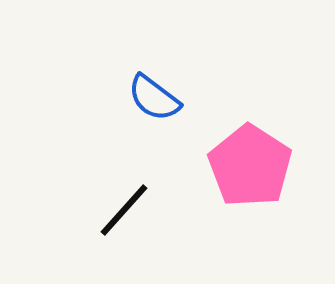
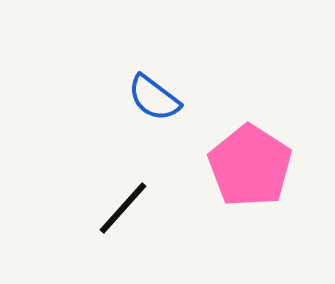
black line: moved 1 px left, 2 px up
